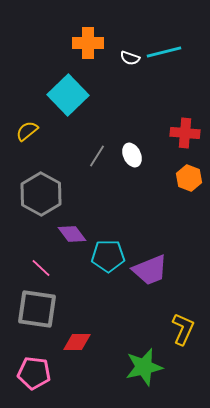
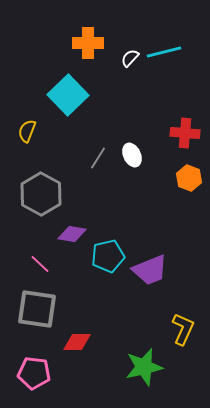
white semicircle: rotated 114 degrees clockwise
yellow semicircle: rotated 30 degrees counterclockwise
gray line: moved 1 px right, 2 px down
purple diamond: rotated 44 degrees counterclockwise
cyan pentagon: rotated 12 degrees counterclockwise
pink line: moved 1 px left, 4 px up
